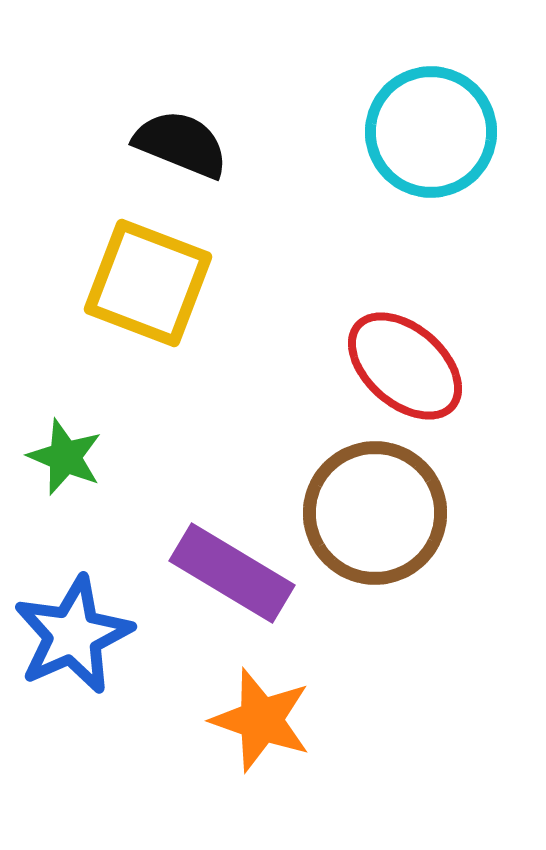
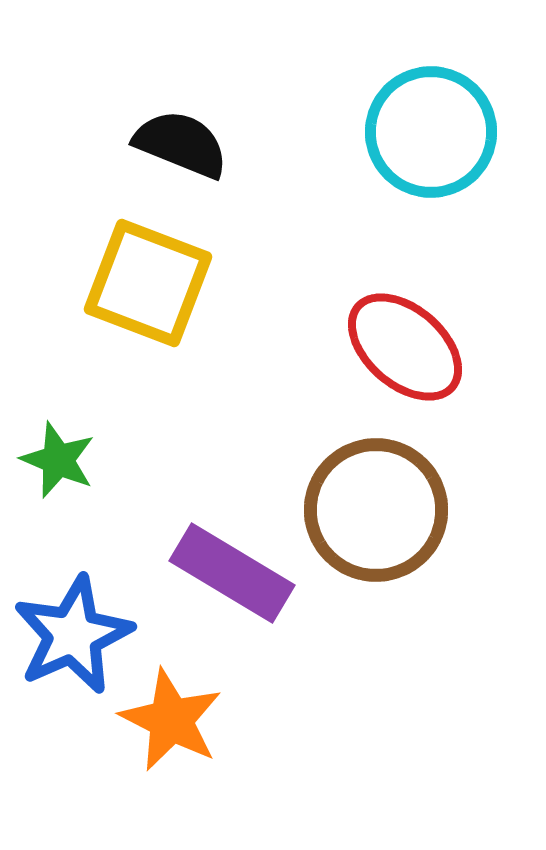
red ellipse: moved 19 px up
green star: moved 7 px left, 3 px down
brown circle: moved 1 px right, 3 px up
orange star: moved 90 px left; rotated 8 degrees clockwise
